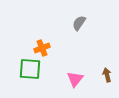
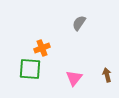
pink triangle: moved 1 px left, 1 px up
